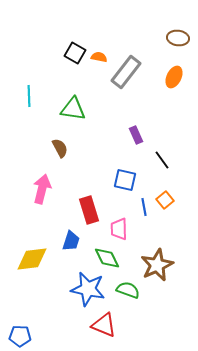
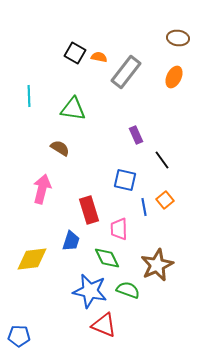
brown semicircle: rotated 30 degrees counterclockwise
blue star: moved 2 px right, 2 px down
blue pentagon: moved 1 px left
